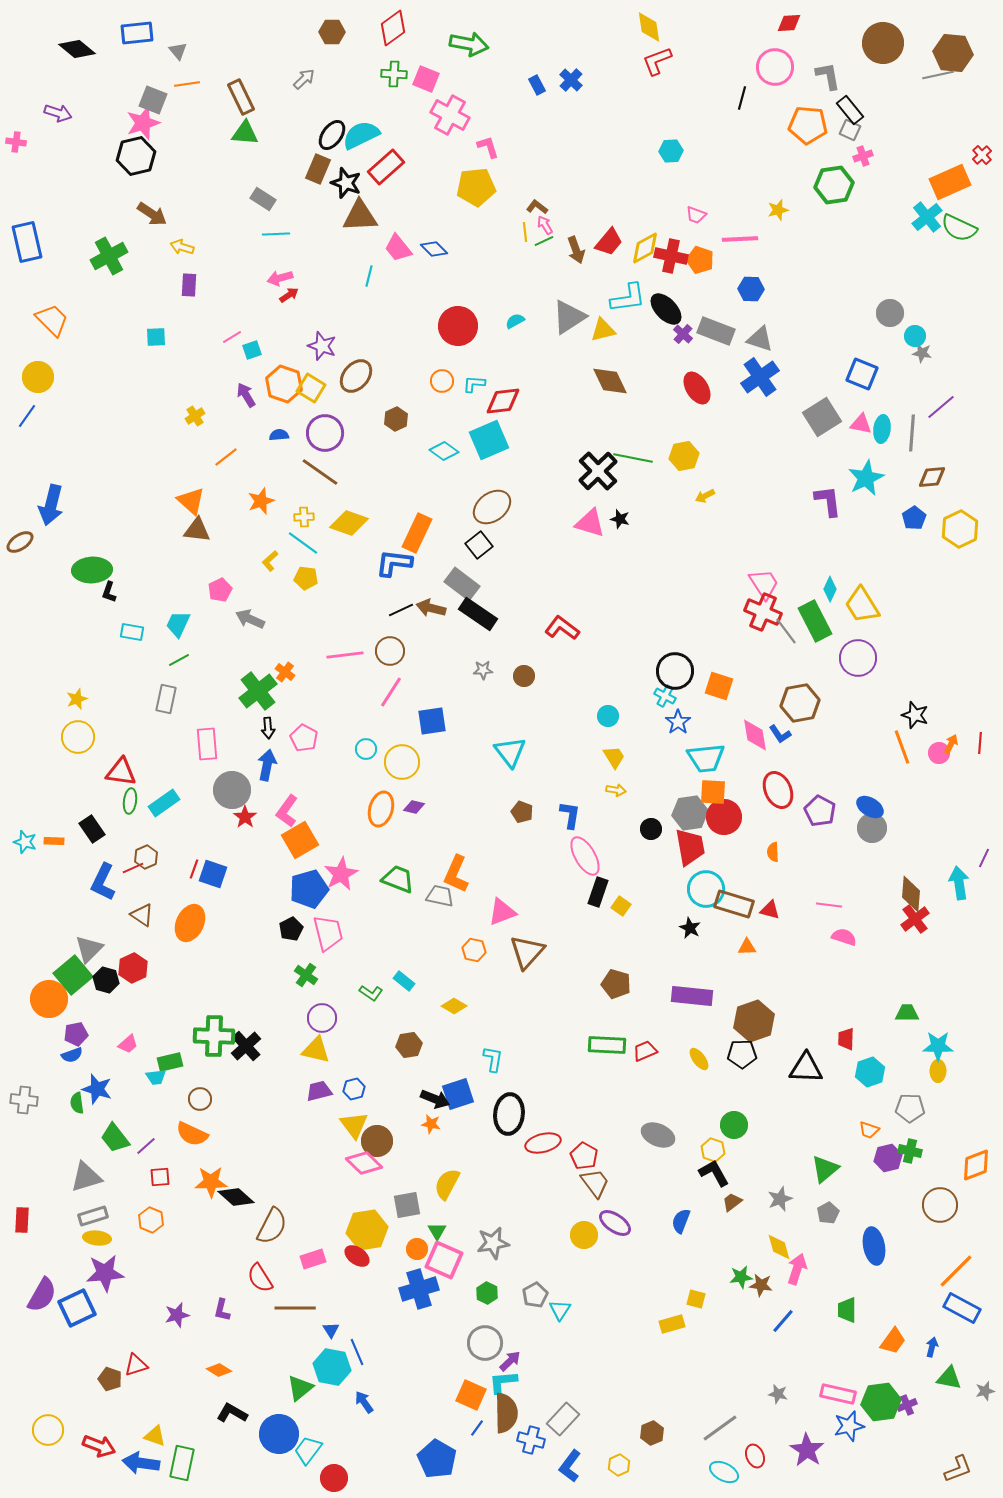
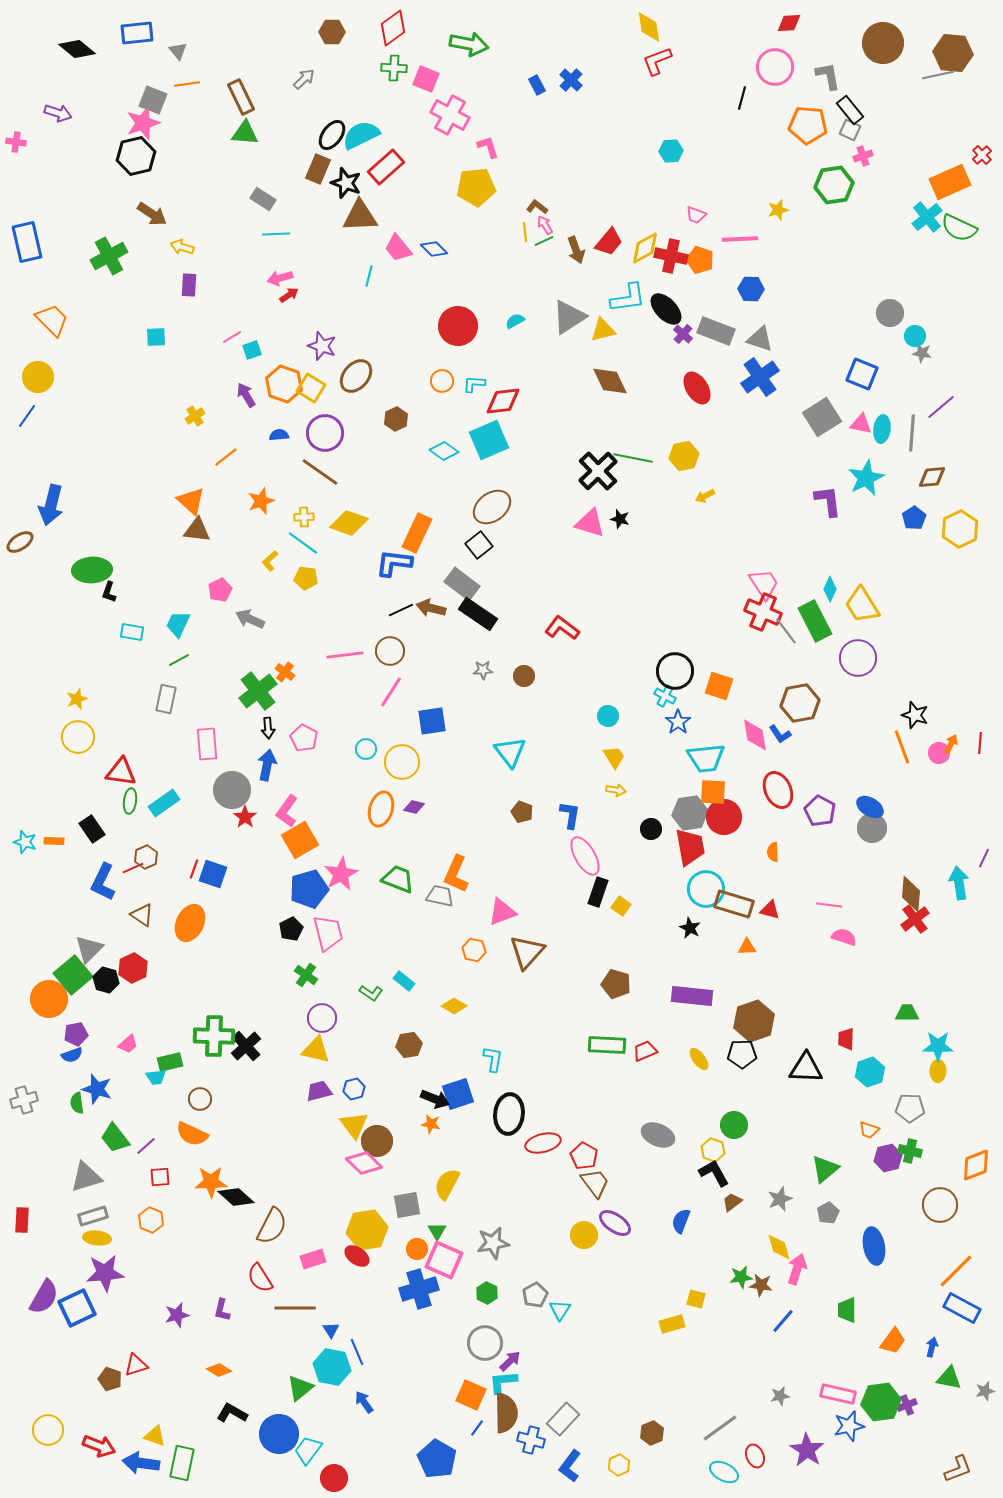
green cross at (394, 74): moved 6 px up
gray cross at (24, 1100): rotated 24 degrees counterclockwise
purple semicircle at (42, 1295): moved 2 px right, 2 px down
gray star at (778, 1394): moved 2 px right, 2 px down; rotated 24 degrees counterclockwise
